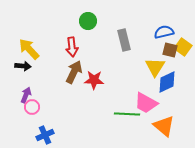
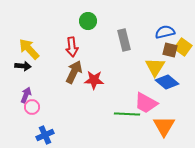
blue semicircle: moved 1 px right
blue diamond: rotated 65 degrees clockwise
orange triangle: rotated 20 degrees clockwise
